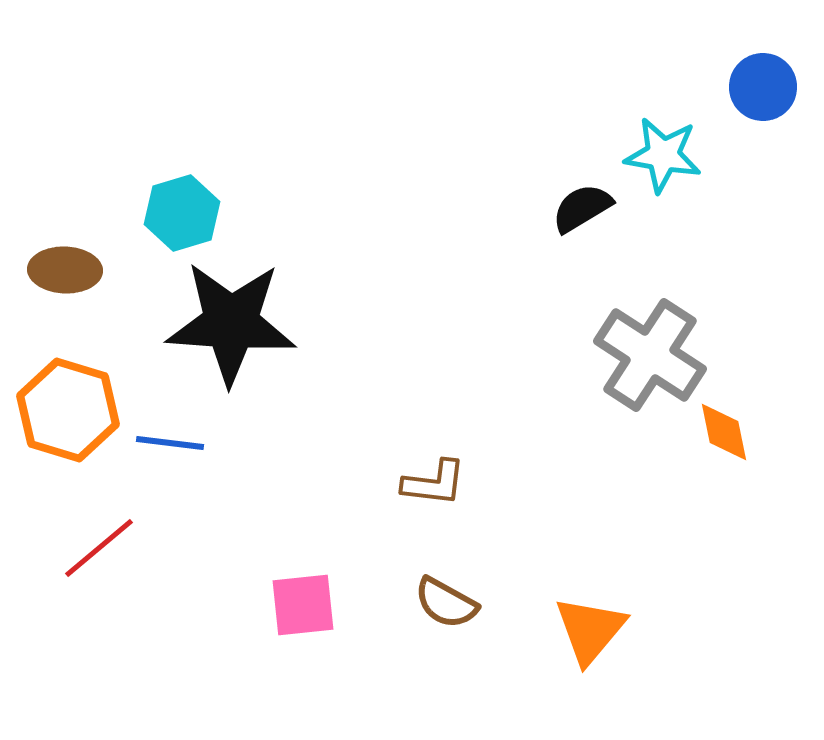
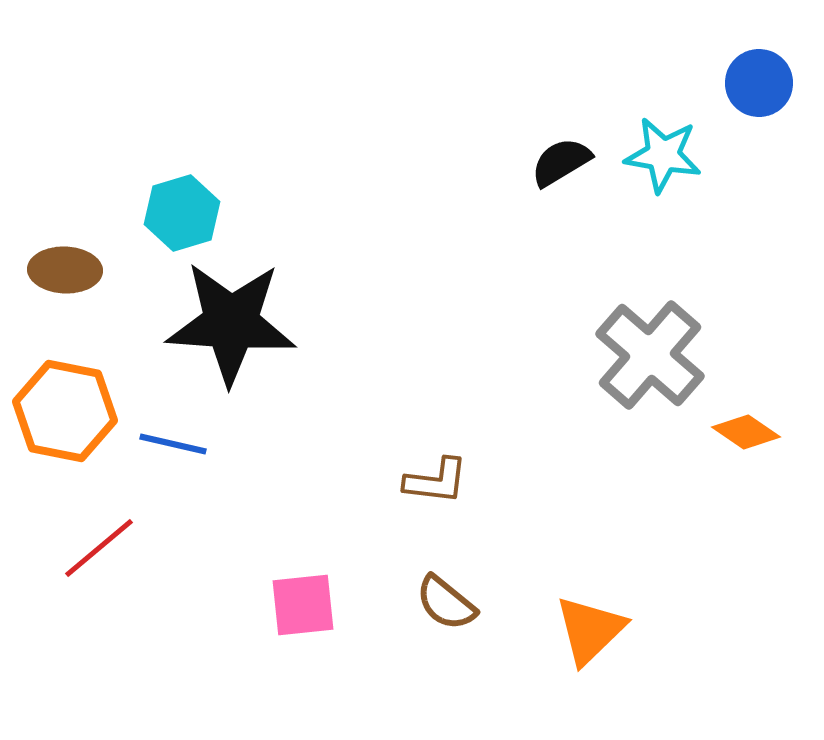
blue circle: moved 4 px left, 4 px up
black semicircle: moved 21 px left, 46 px up
gray cross: rotated 8 degrees clockwise
orange hexagon: moved 3 px left, 1 px down; rotated 6 degrees counterclockwise
orange diamond: moved 22 px right; rotated 44 degrees counterclockwise
blue line: moved 3 px right, 1 px down; rotated 6 degrees clockwise
brown L-shape: moved 2 px right, 2 px up
brown semicircle: rotated 10 degrees clockwise
orange triangle: rotated 6 degrees clockwise
